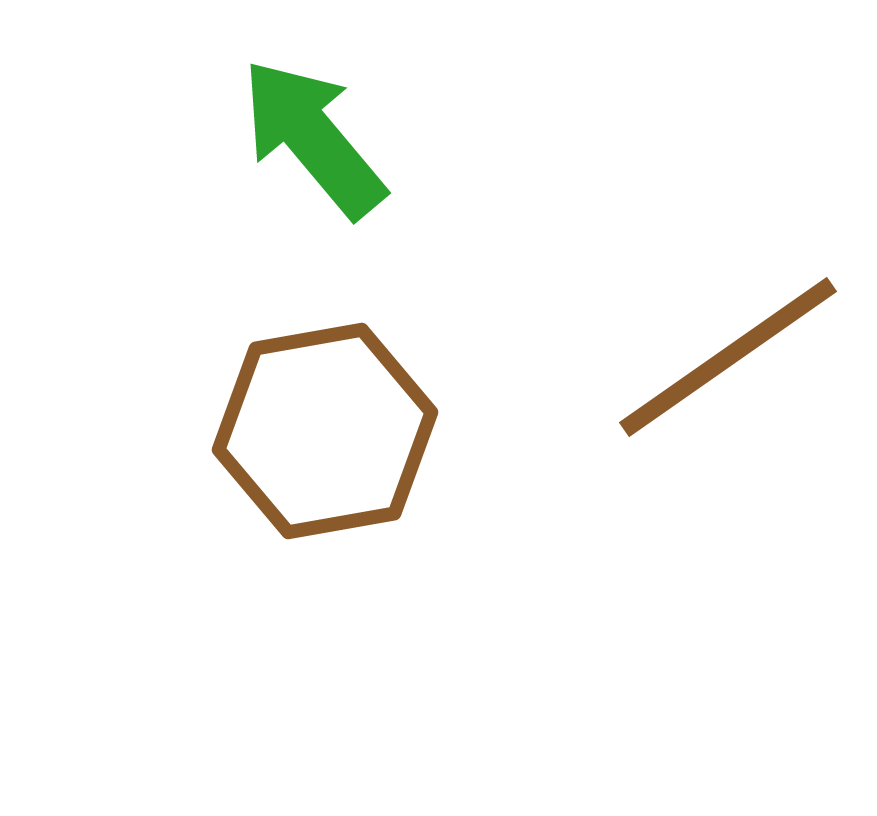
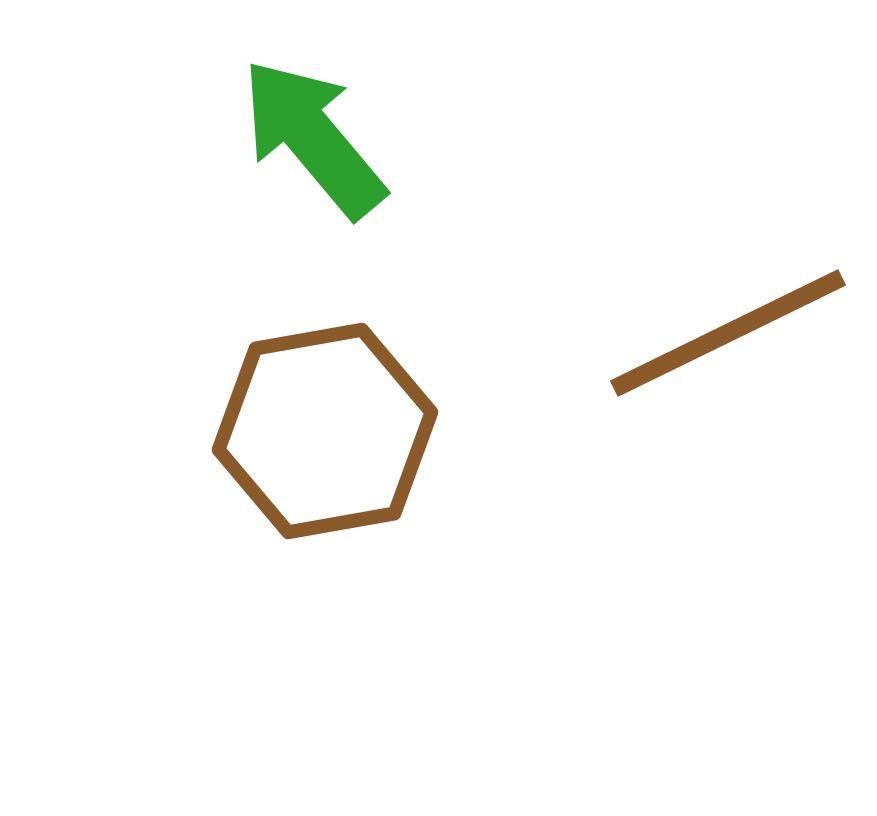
brown line: moved 24 px up; rotated 9 degrees clockwise
